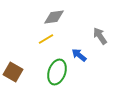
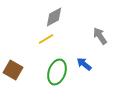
gray diamond: rotated 20 degrees counterclockwise
blue arrow: moved 5 px right, 9 px down
brown square: moved 2 px up
